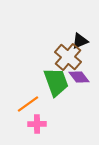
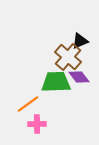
green trapezoid: rotated 72 degrees counterclockwise
